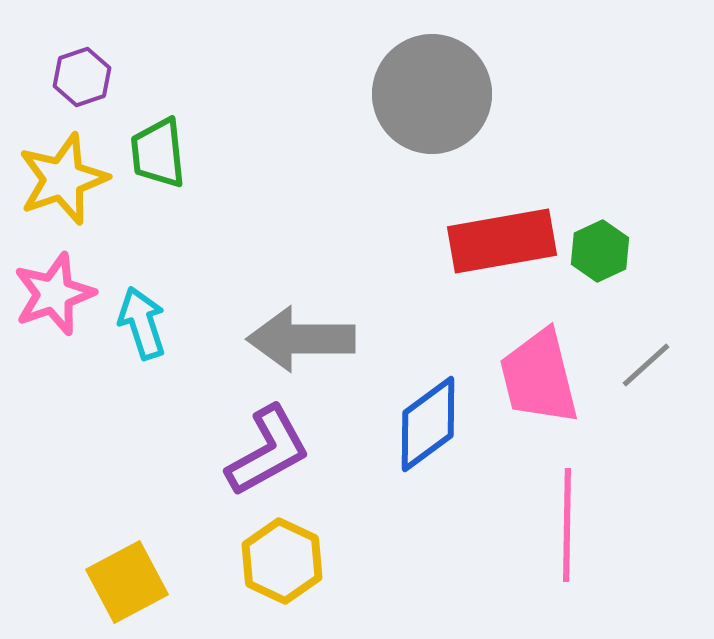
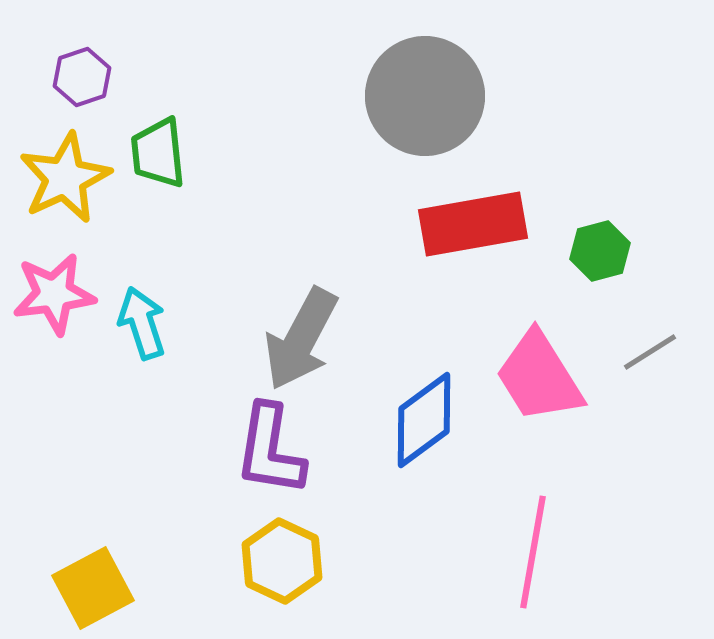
gray circle: moved 7 px left, 2 px down
yellow star: moved 2 px right, 1 px up; rotated 6 degrees counterclockwise
red rectangle: moved 29 px left, 17 px up
green hexagon: rotated 10 degrees clockwise
pink star: rotated 12 degrees clockwise
gray arrow: rotated 62 degrees counterclockwise
gray line: moved 4 px right, 13 px up; rotated 10 degrees clockwise
pink trapezoid: rotated 18 degrees counterclockwise
blue diamond: moved 4 px left, 4 px up
purple L-shape: moved 2 px right, 1 px up; rotated 128 degrees clockwise
pink line: moved 34 px left, 27 px down; rotated 9 degrees clockwise
yellow square: moved 34 px left, 6 px down
